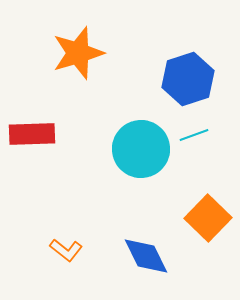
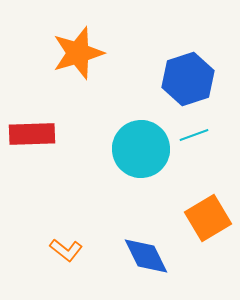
orange square: rotated 15 degrees clockwise
